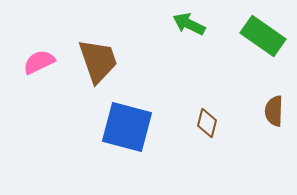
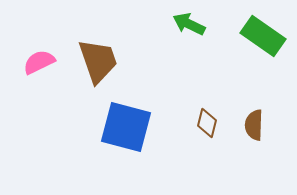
brown semicircle: moved 20 px left, 14 px down
blue square: moved 1 px left
